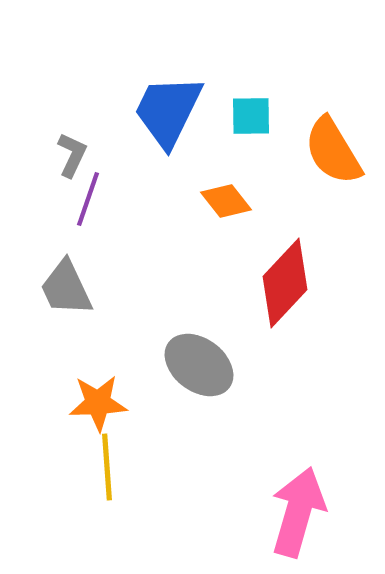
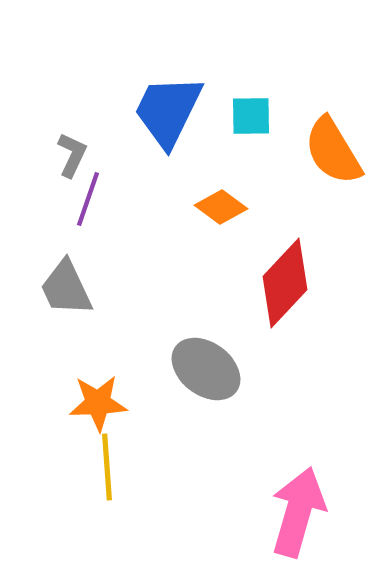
orange diamond: moved 5 px left, 6 px down; rotated 15 degrees counterclockwise
gray ellipse: moved 7 px right, 4 px down
